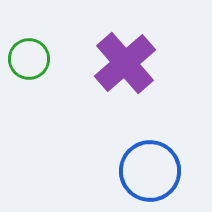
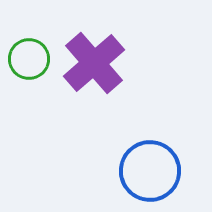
purple cross: moved 31 px left
